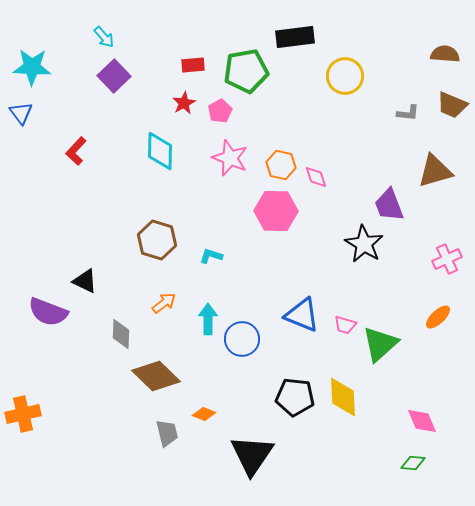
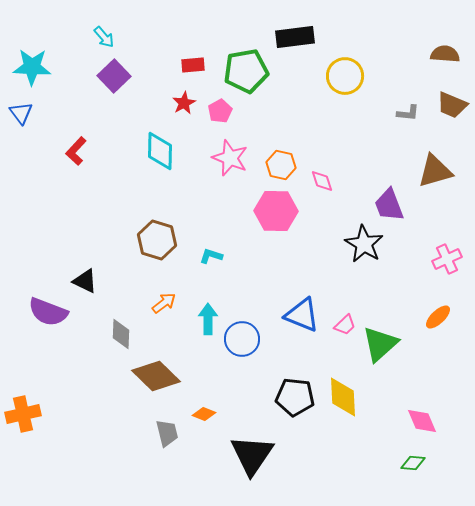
pink diamond at (316, 177): moved 6 px right, 4 px down
pink trapezoid at (345, 325): rotated 60 degrees counterclockwise
